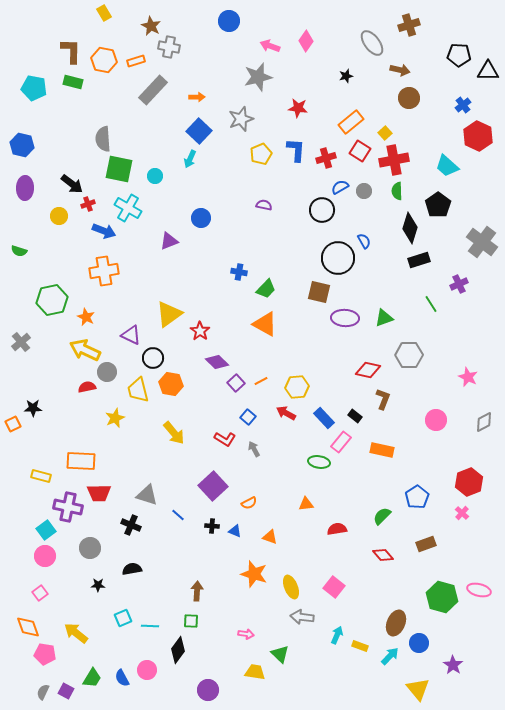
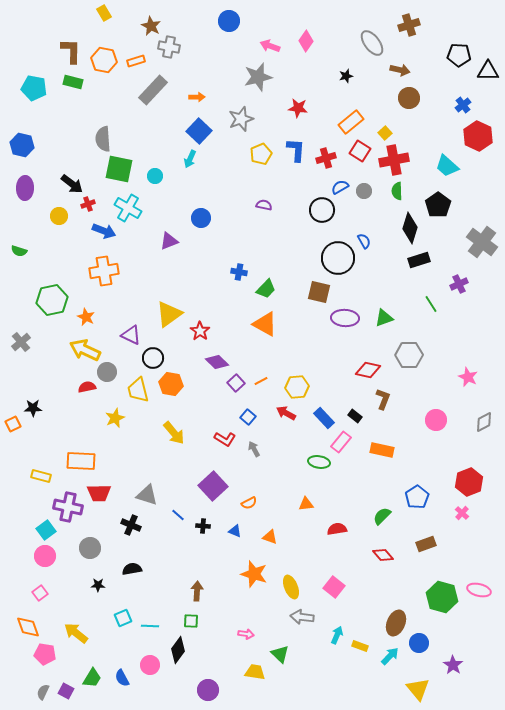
black cross at (212, 526): moved 9 px left
pink circle at (147, 670): moved 3 px right, 5 px up
